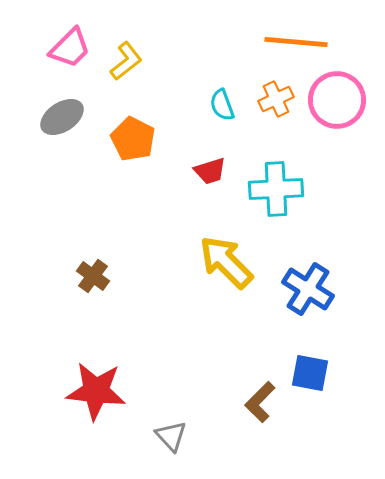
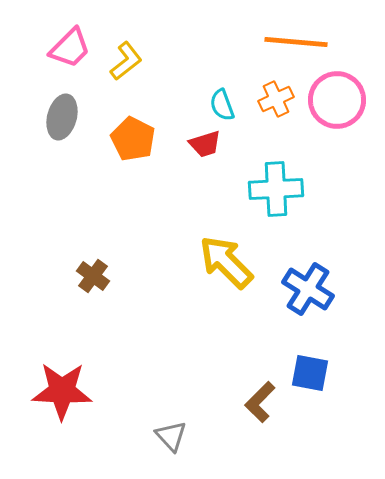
gray ellipse: rotated 42 degrees counterclockwise
red trapezoid: moved 5 px left, 27 px up
red star: moved 34 px left; rotated 4 degrees counterclockwise
